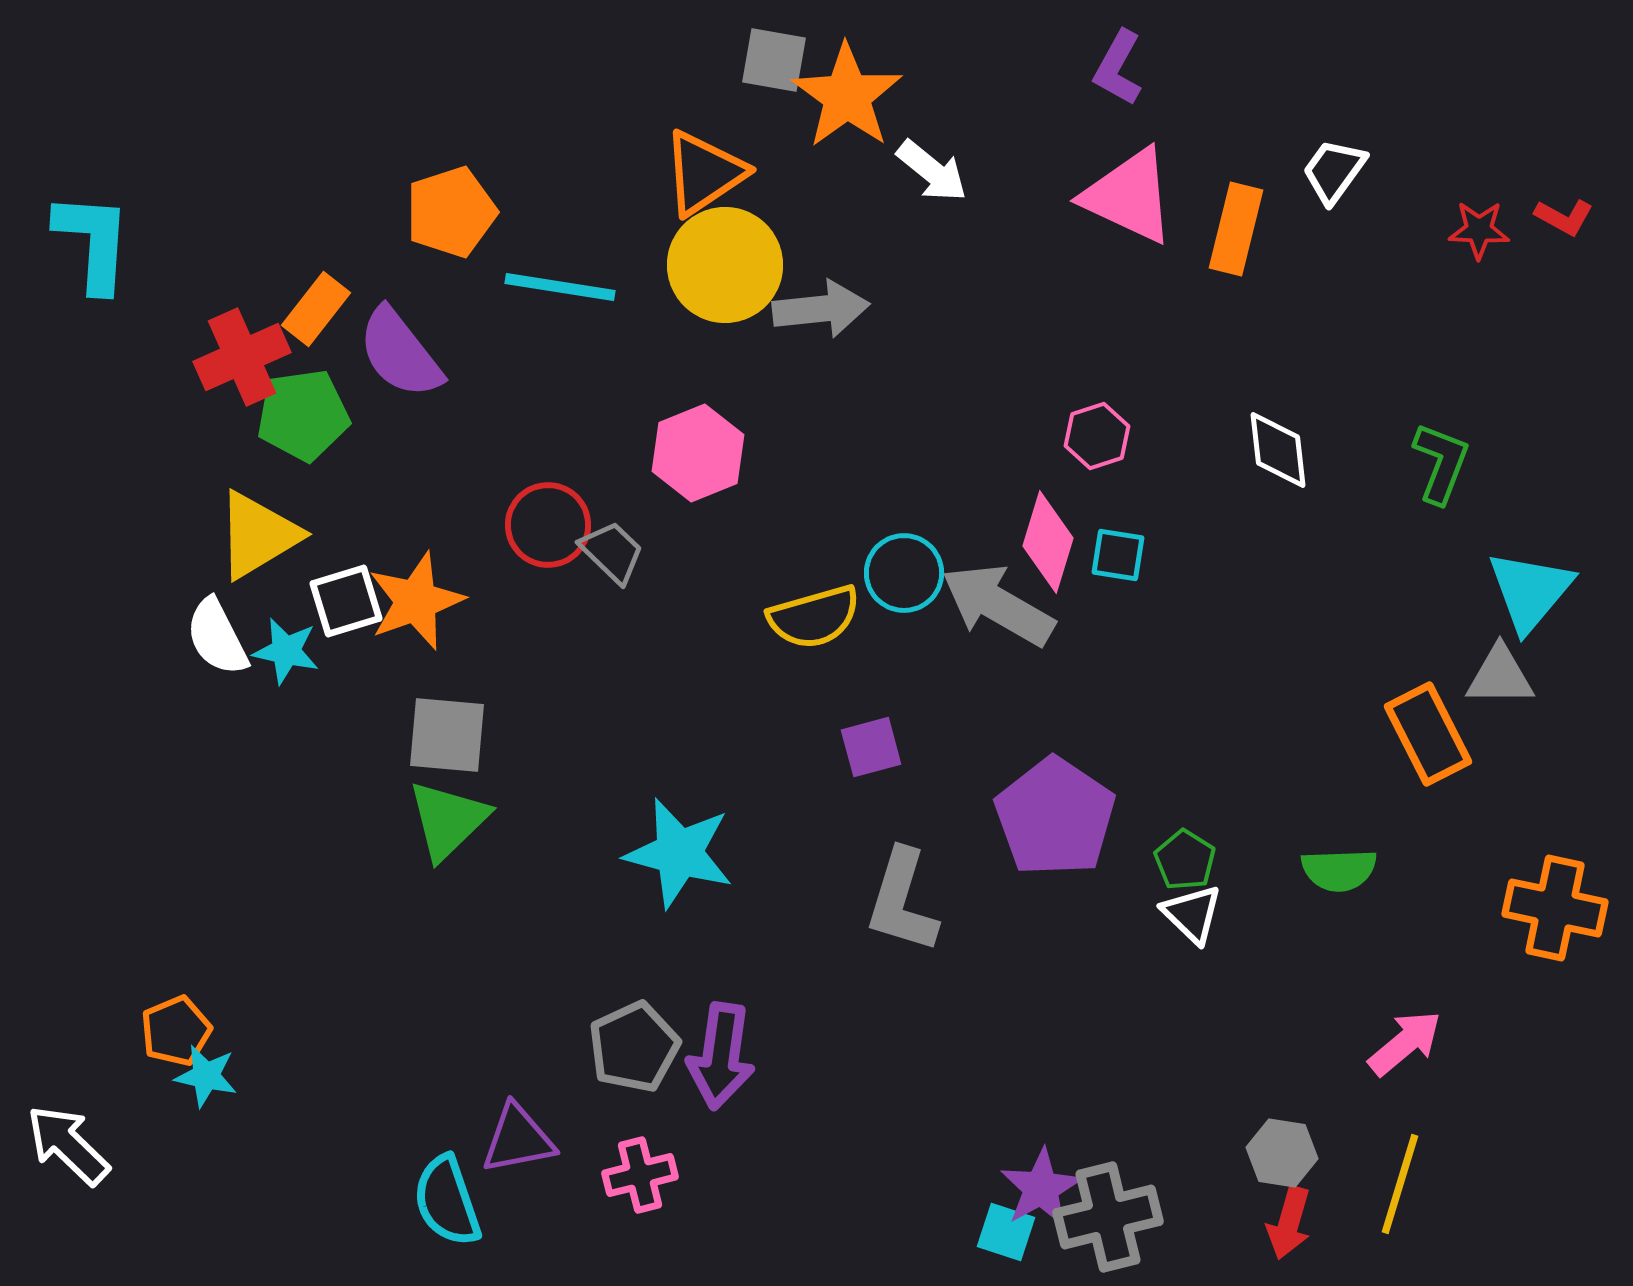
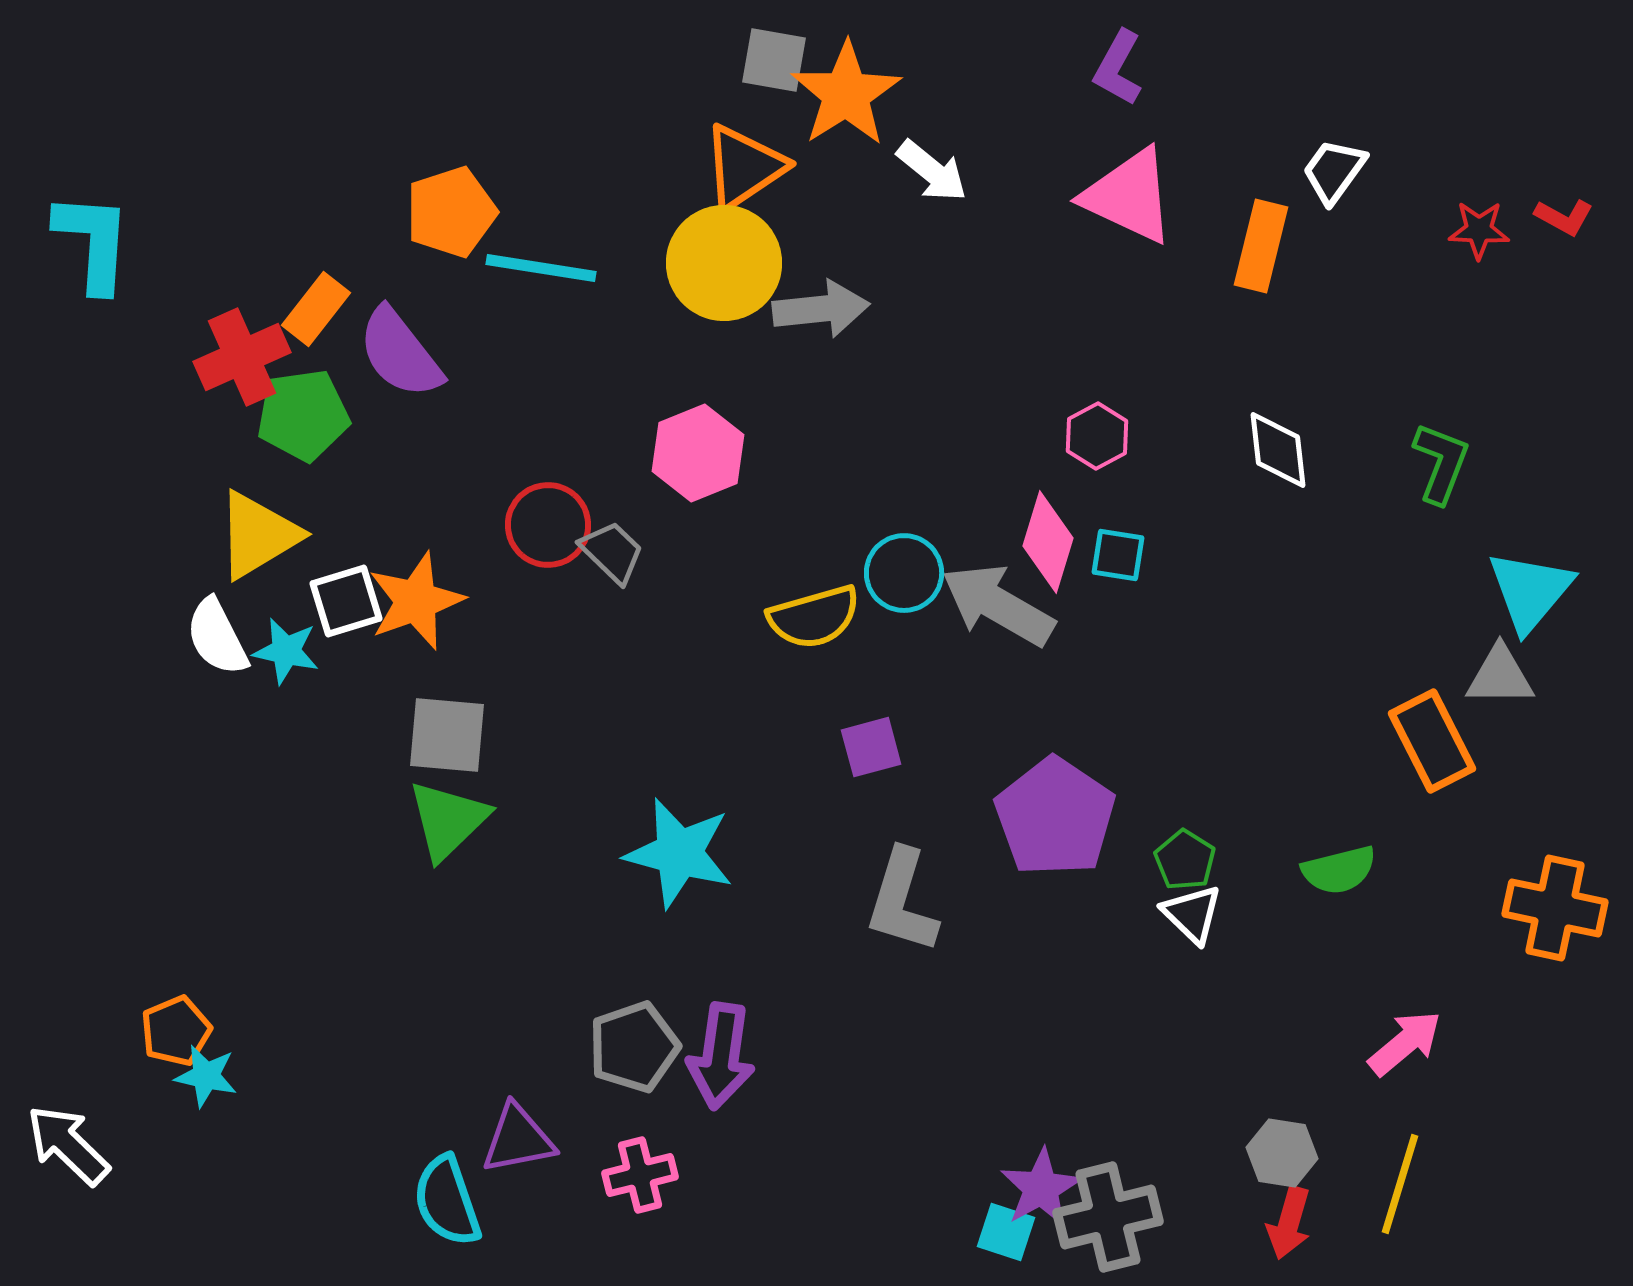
orange star at (847, 96): moved 1 px left, 2 px up; rotated 4 degrees clockwise
orange triangle at (704, 173): moved 40 px right, 6 px up
orange rectangle at (1236, 229): moved 25 px right, 17 px down
yellow circle at (725, 265): moved 1 px left, 2 px up
cyan line at (560, 287): moved 19 px left, 19 px up
pink hexagon at (1097, 436): rotated 10 degrees counterclockwise
orange rectangle at (1428, 734): moved 4 px right, 7 px down
green semicircle at (1339, 870): rotated 12 degrees counterclockwise
gray pentagon at (634, 1047): rotated 6 degrees clockwise
